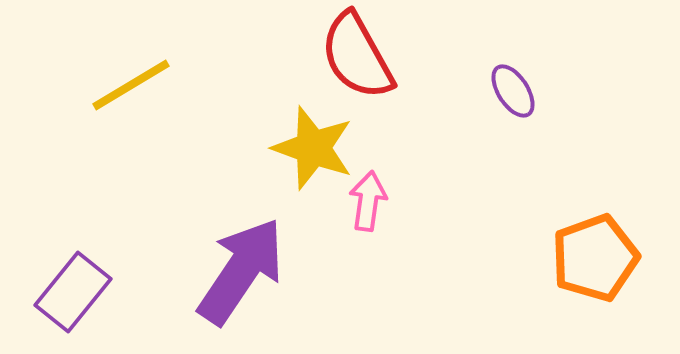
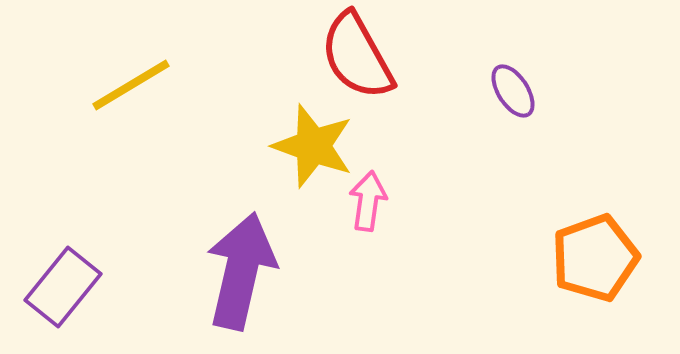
yellow star: moved 2 px up
purple arrow: rotated 21 degrees counterclockwise
purple rectangle: moved 10 px left, 5 px up
